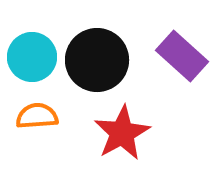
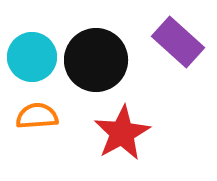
purple rectangle: moved 4 px left, 14 px up
black circle: moved 1 px left
